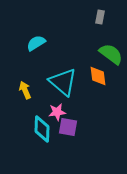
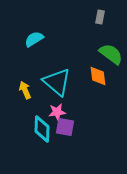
cyan semicircle: moved 2 px left, 4 px up
cyan triangle: moved 6 px left
purple square: moved 3 px left
